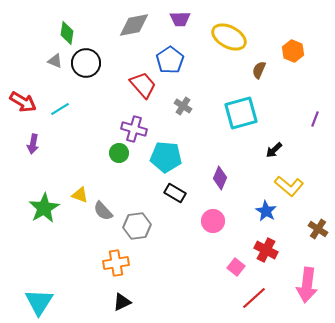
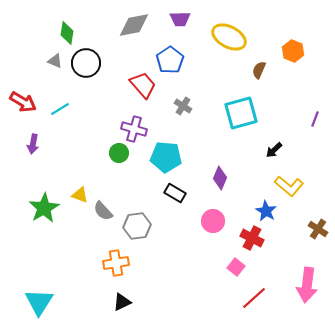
red cross: moved 14 px left, 12 px up
